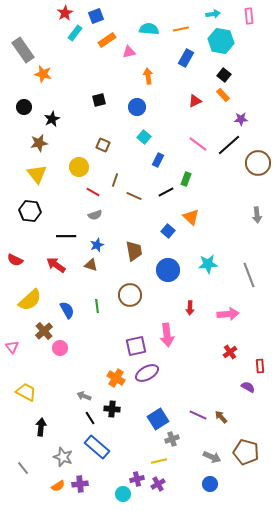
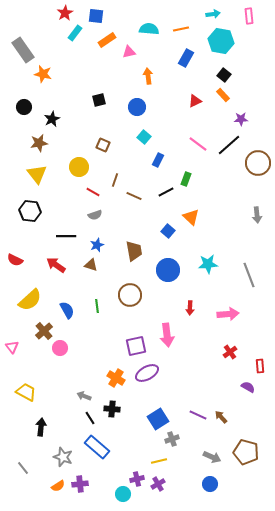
blue square at (96, 16): rotated 28 degrees clockwise
